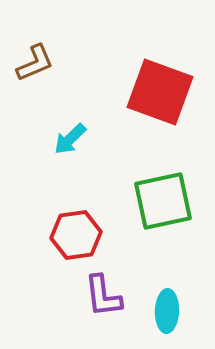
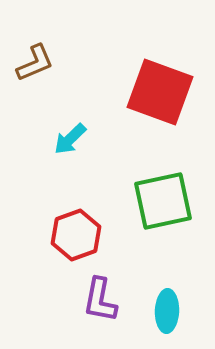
red hexagon: rotated 12 degrees counterclockwise
purple L-shape: moved 3 px left, 4 px down; rotated 18 degrees clockwise
